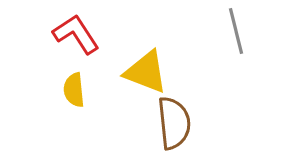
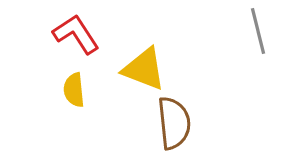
gray line: moved 22 px right
yellow triangle: moved 2 px left, 3 px up
